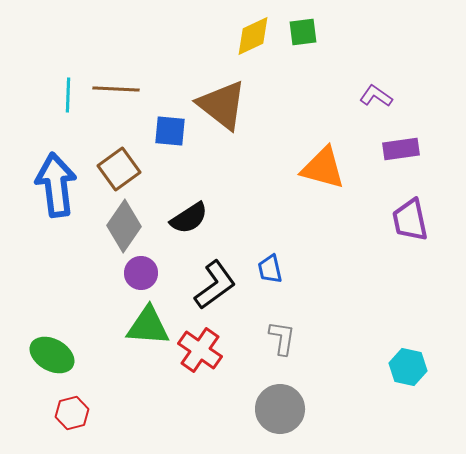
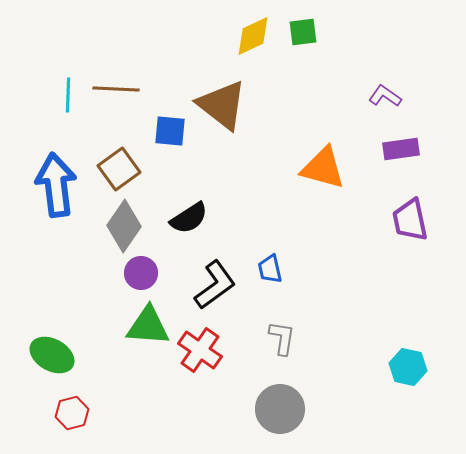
purple L-shape: moved 9 px right
